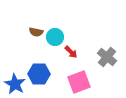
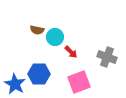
brown semicircle: moved 1 px right, 2 px up
gray cross: rotated 18 degrees counterclockwise
